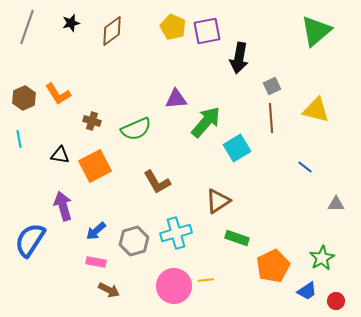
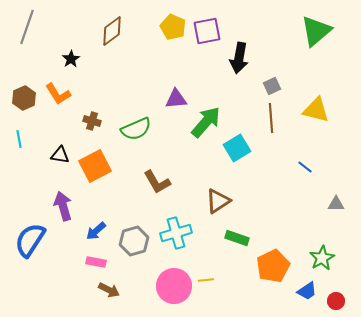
black star: moved 36 px down; rotated 18 degrees counterclockwise
